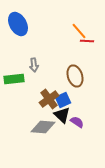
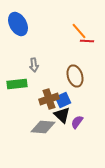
green rectangle: moved 3 px right, 5 px down
brown cross: rotated 18 degrees clockwise
purple semicircle: rotated 88 degrees counterclockwise
